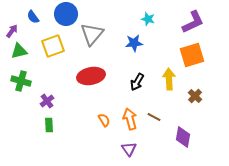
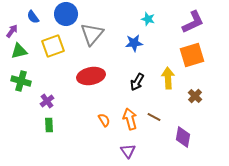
yellow arrow: moved 1 px left, 1 px up
purple triangle: moved 1 px left, 2 px down
